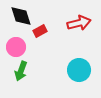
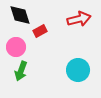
black diamond: moved 1 px left, 1 px up
red arrow: moved 4 px up
cyan circle: moved 1 px left
